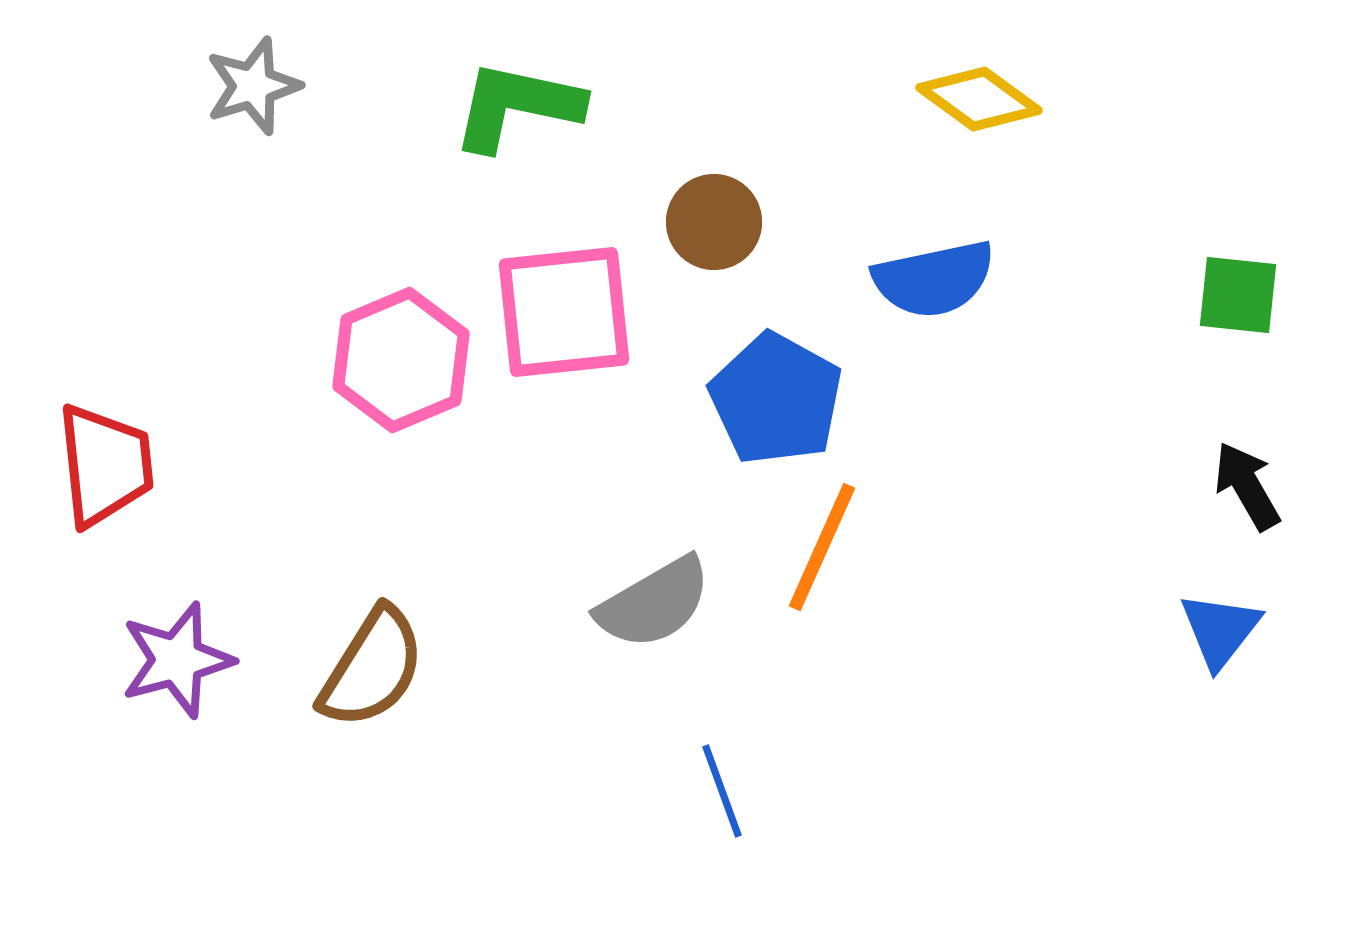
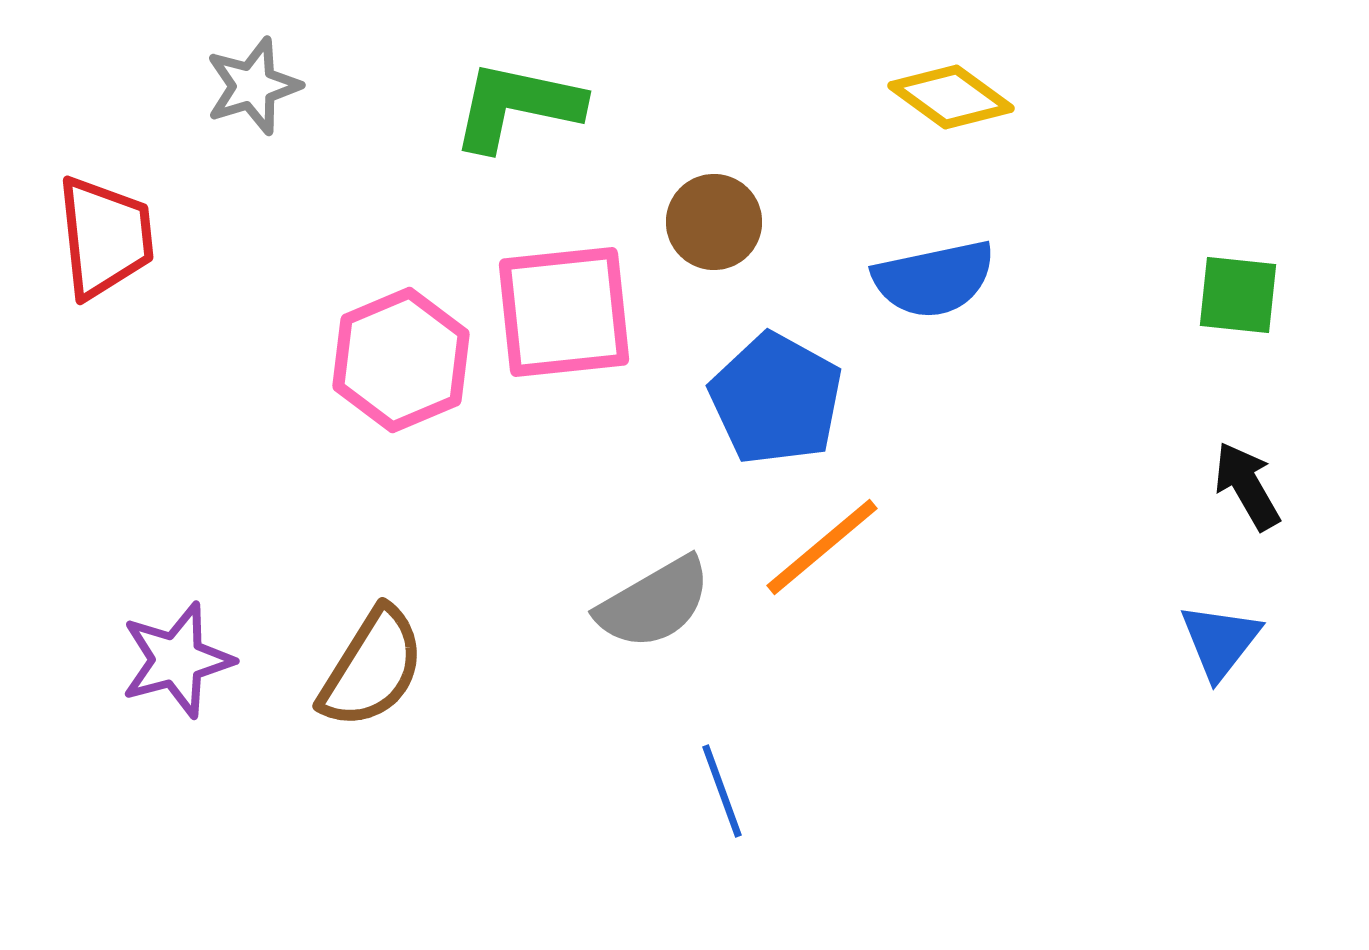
yellow diamond: moved 28 px left, 2 px up
red trapezoid: moved 228 px up
orange line: rotated 26 degrees clockwise
blue triangle: moved 11 px down
